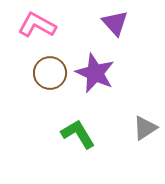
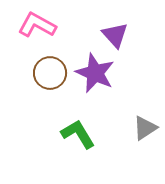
purple triangle: moved 12 px down
